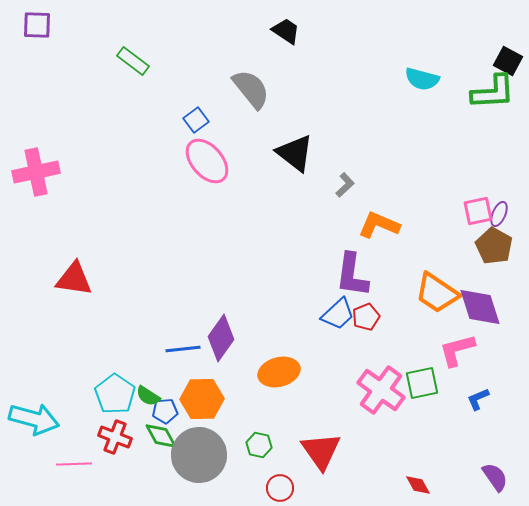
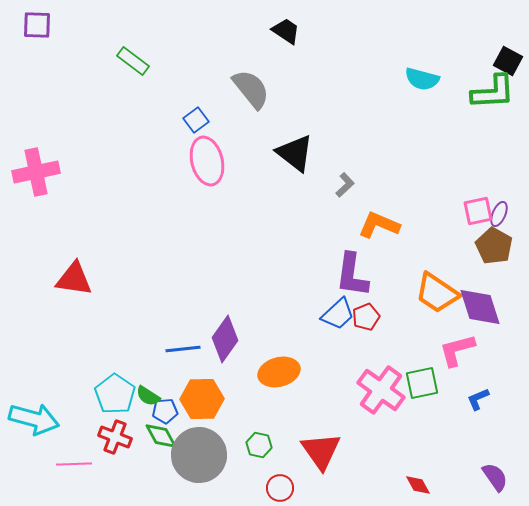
pink ellipse at (207, 161): rotated 27 degrees clockwise
purple diamond at (221, 338): moved 4 px right, 1 px down
